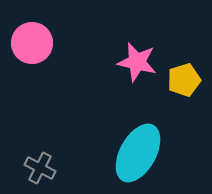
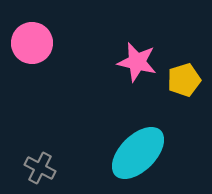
cyan ellipse: rotated 16 degrees clockwise
